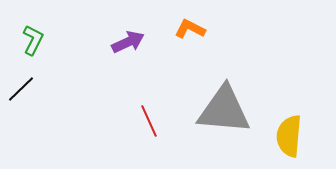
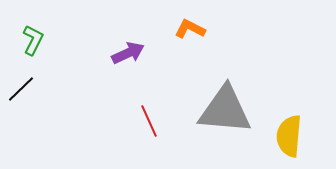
purple arrow: moved 11 px down
gray triangle: moved 1 px right
